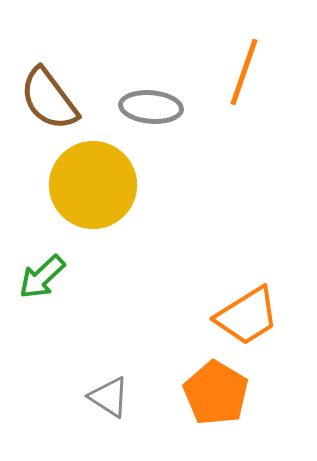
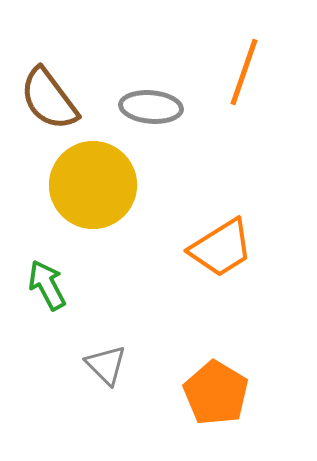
green arrow: moved 5 px right, 8 px down; rotated 105 degrees clockwise
orange trapezoid: moved 26 px left, 68 px up
gray triangle: moved 3 px left, 32 px up; rotated 12 degrees clockwise
